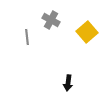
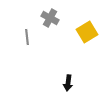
gray cross: moved 1 px left, 2 px up
yellow square: rotated 10 degrees clockwise
